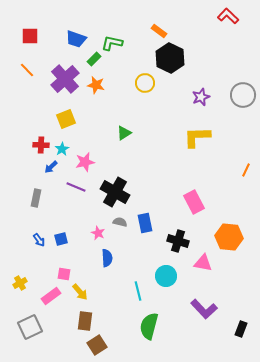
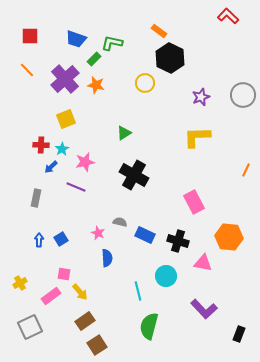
black cross at (115, 192): moved 19 px right, 17 px up
blue rectangle at (145, 223): moved 12 px down; rotated 54 degrees counterclockwise
blue square at (61, 239): rotated 16 degrees counterclockwise
blue arrow at (39, 240): rotated 144 degrees counterclockwise
brown rectangle at (85, 321): rotated 48 degrees clockwise
black rectangle at (241, 329): moved 2 px left, 5 px down
